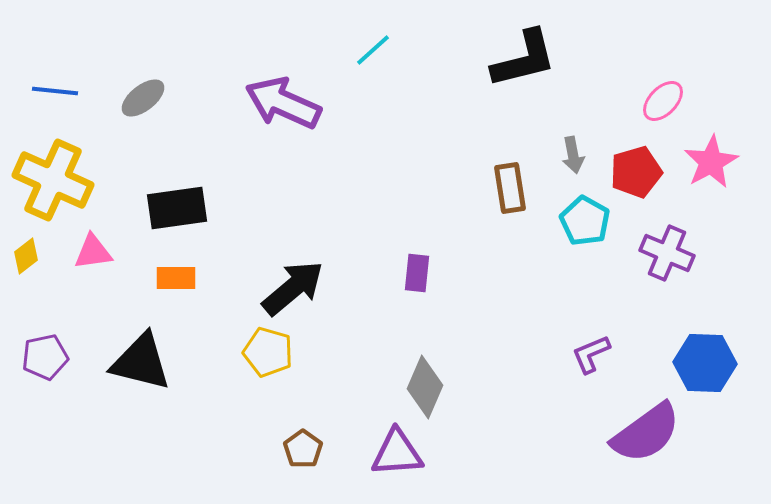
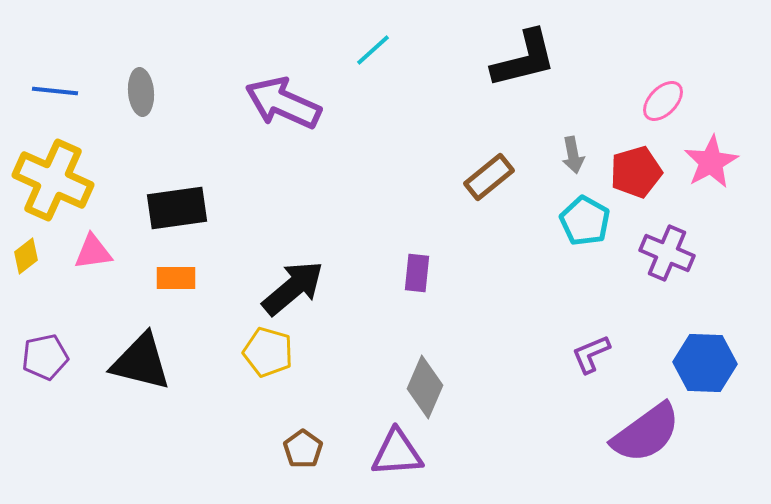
gray ellipse: moved 2 px left, 6 px up; rotated 57 degrees counterclockwise
brown rectangle: moved 21 px left, 11 px up; rotated 60 degrees clockwise
